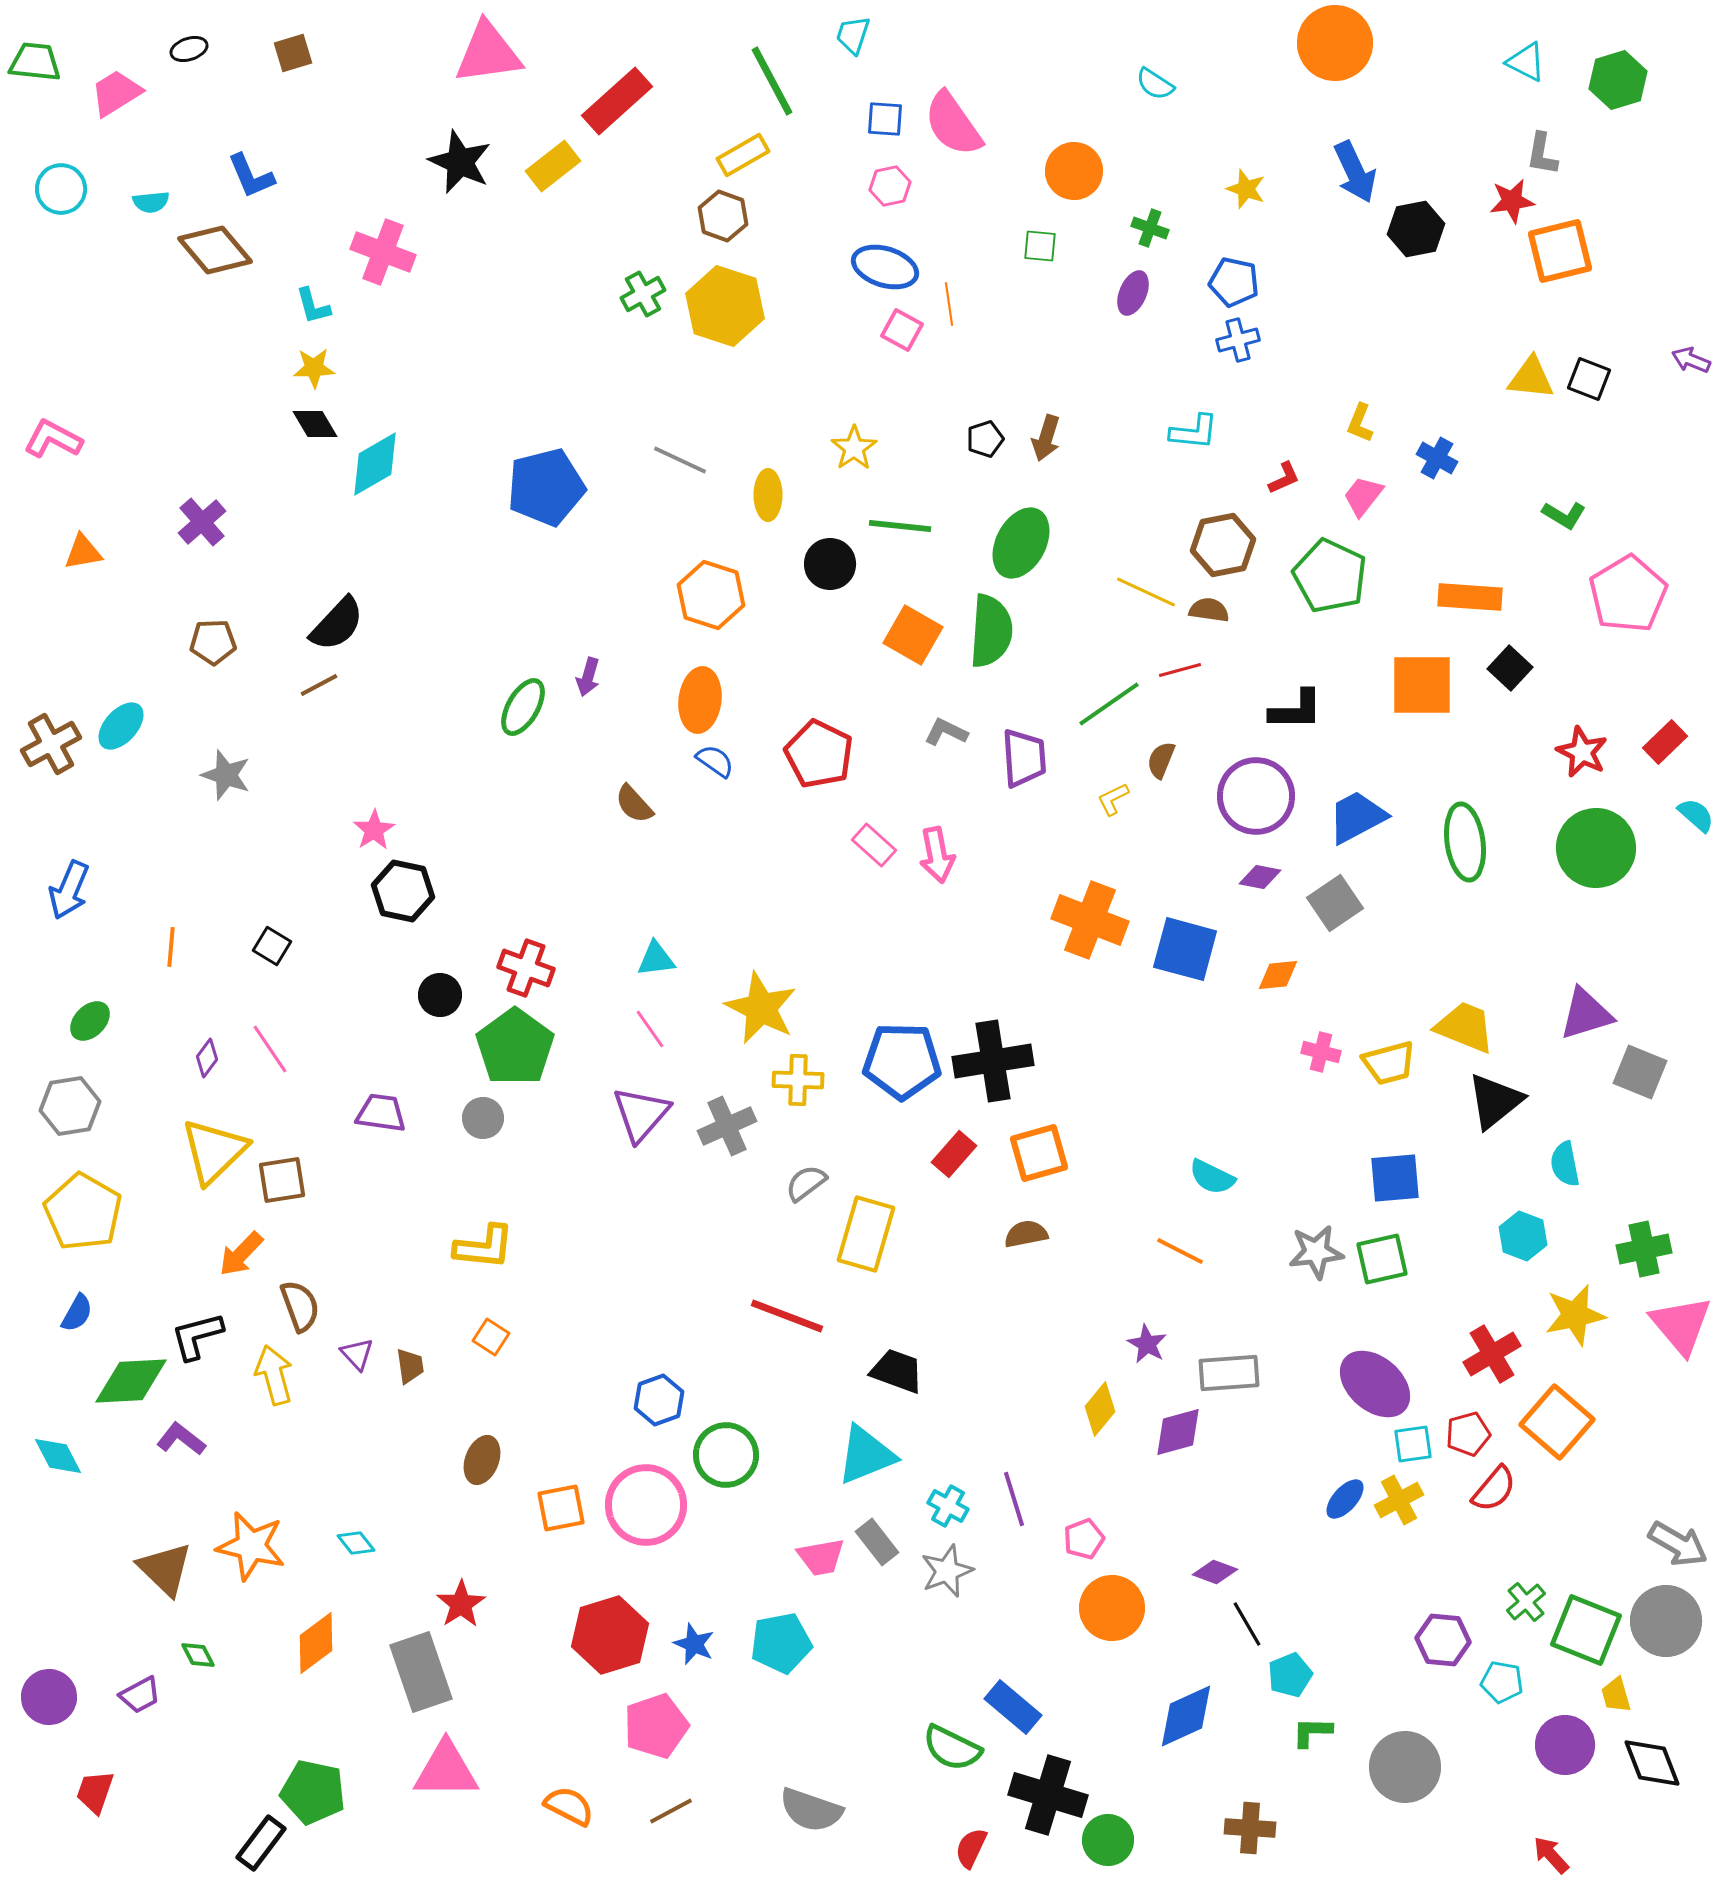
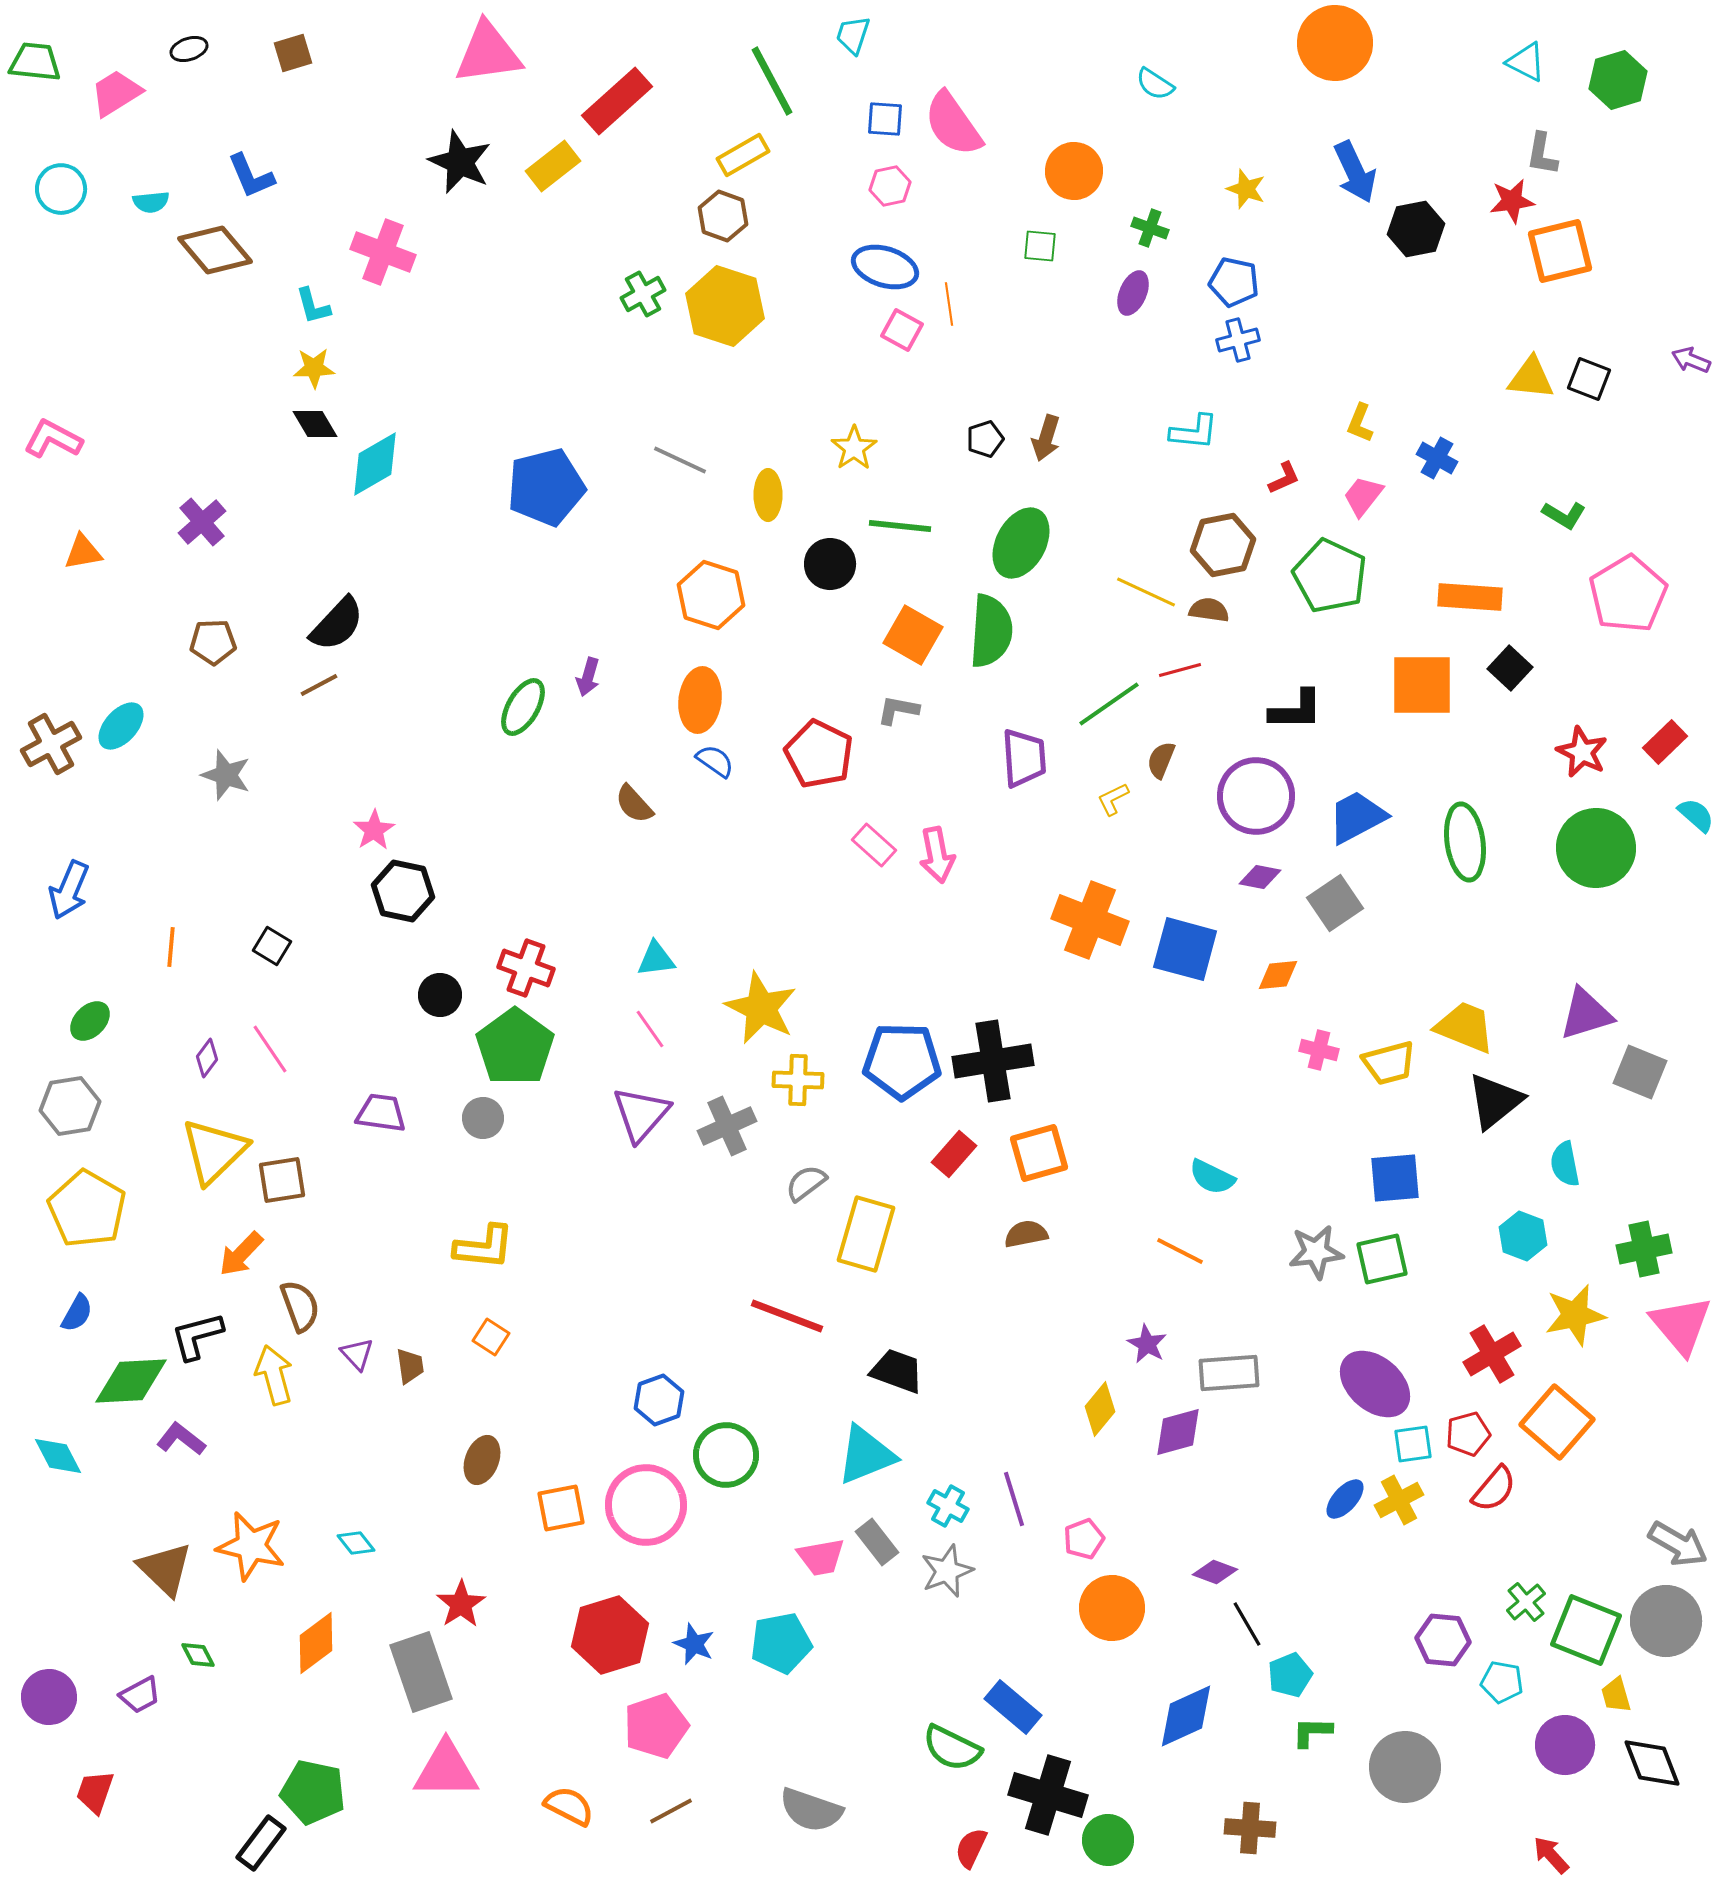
gray L-shape at (946, 732): moved 48 px left, 22 px up; rotated 15 degrees counterclockwise
pink cross at (1321, 1052): moved 2 px left, 2 px up
yellow pentagon at (83, 1212): moved 4 px right, 3 px up
